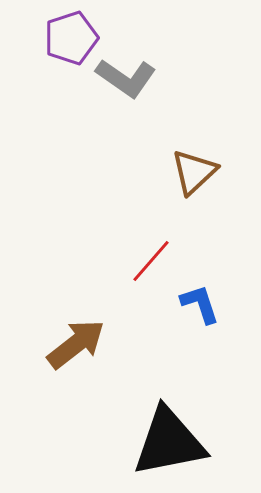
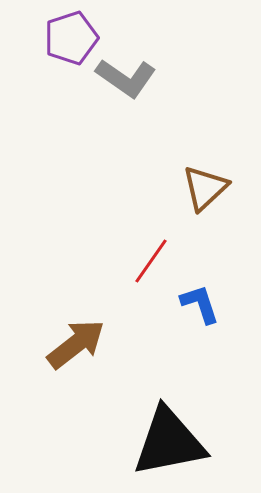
brown triangle: moved 11 px right, 16 px down
red line: rotated 6 degrees counterclockwise
